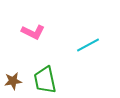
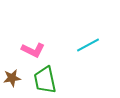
pink L-shape: moved 18 px down
brown star: moved 1 px left, 3 px up
